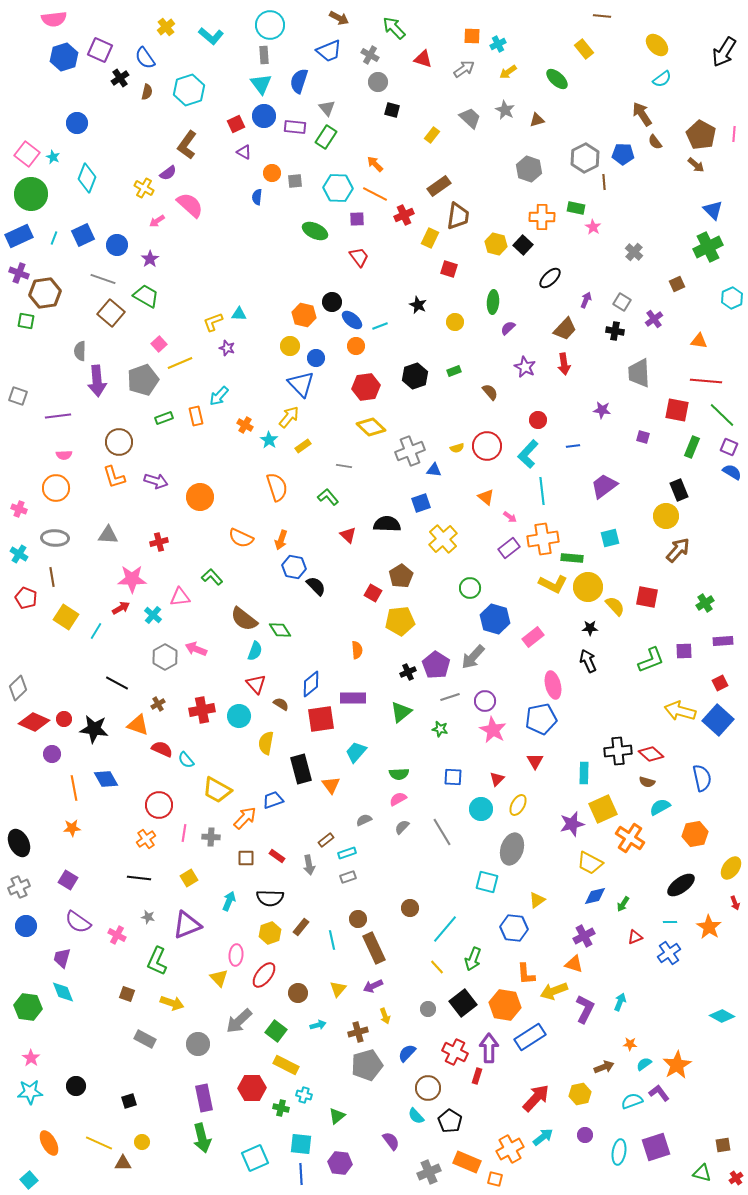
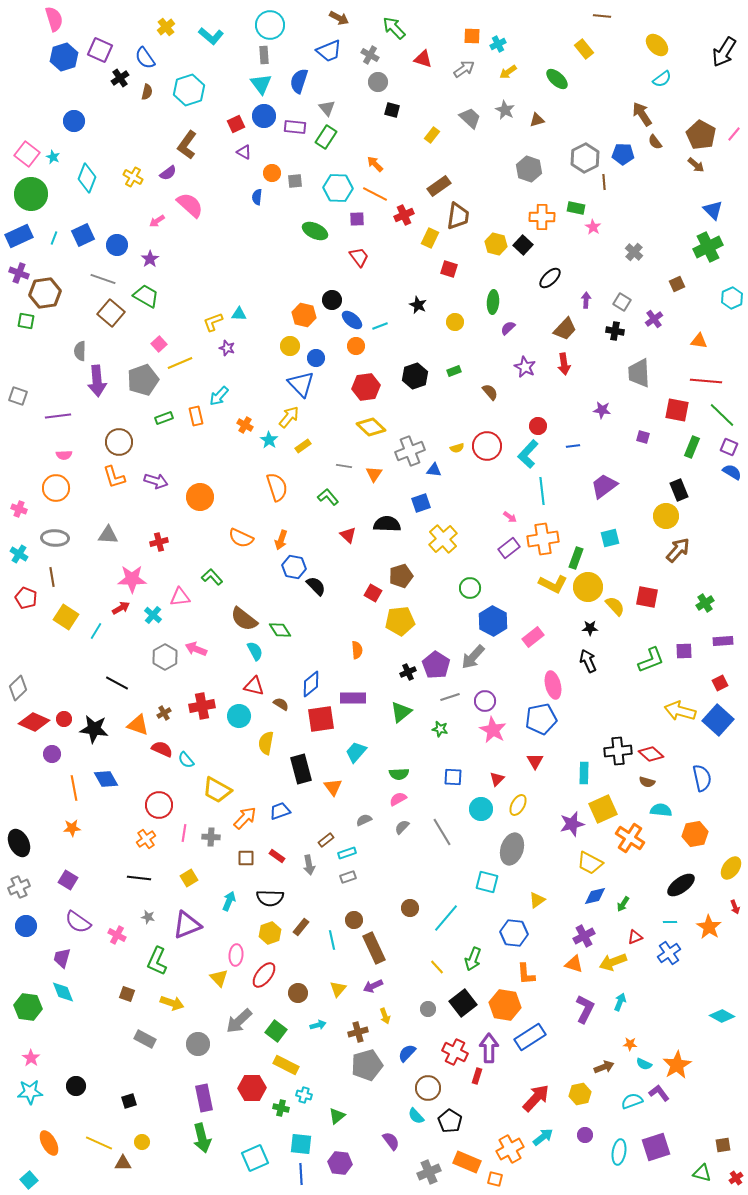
pink semicircle at (54, 19): rotated 100 degrees counterclockwise
blue circle at (77, 123): moved 3 px left, 2 px up
pink line at (734, 134): rotated 35 degrees clockwise
yellow cross at (144, 188): moved 11 px left, 11 px up
purple arrow at (586, 300): rotated 21 degrees counterclockwise
black circle at (332, 302): moved 2 px up
red circle at (538, 420): moved 6 px down
orange triangle at (486, 497): moved 112 px left, 23 px up; rotated 24 degrees clockwise
green rectangle at (572, 558): moved 4 px right; rotated 75 degrees counterclockwise
brown pentagon at (401, 576): rotated 15 degrees clockwise
blue hexagon at (495, 619): moved 2 px left, 2 px down; rotated 12 degrees clockwise
cyan semicircle at (255, 651): rotated 48 degrees counterclockwise
red triangle at (256, 684): moved 2 px left, 2 px down; rotated 35 degrees counterclockwise
brown cross at (158, 704): moved 6 px right, 9 px down
red cross at (202, 710): moved 4 px up
orange triangle at (331, 785): moved 2 px right, 2 px down
blue trapezoid at (273, 800): moved 7 px right, 11 px down
cyan semicircle at (660, 807): moved 1 px right, 3 px down; rotated 35 degrees clockwise
red arrow at (735, 903): moved 4 px down
brown circle at (358, 919): moved 4 px left, 1 px down
blue hexagon at (514, 928): moved 5 px down
cyan line at (445, 929): moved 1 px right, 11 px up
yellow arrow at (554, 991): moved 59 px right, 29 px up
cyan semicircle at (644, 1064): rotated 119 degrees counterclockwise
